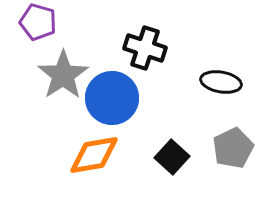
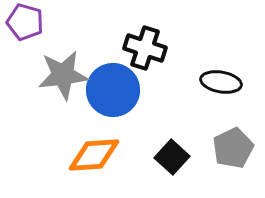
purple pentagon: moved 13 px left
gray star: rotated 27 degrees clockwise
blue circle: moved 1 px right, 8 px up
orange diamond: rotated 6 degrees clockwise
